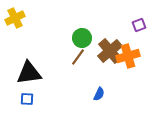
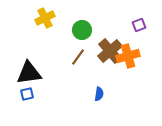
yellow cross: moved 30 px right
green circle: moved 8 px up
blue semicircle: rotated 16 degrees counterclockwise
blue square: moved 5 px up; rotated 16 degrees counterclockwise
